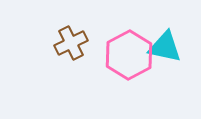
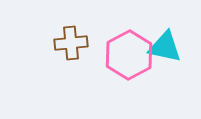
brown cross: rotated 20 degrees clockwise
